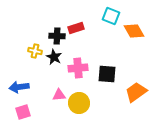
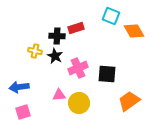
black star: moved 1 px right, 1 px up
pink cross: rotated 18 degrees counterclockwise
orange trapezoid: moved 7 px left, 9 px down
